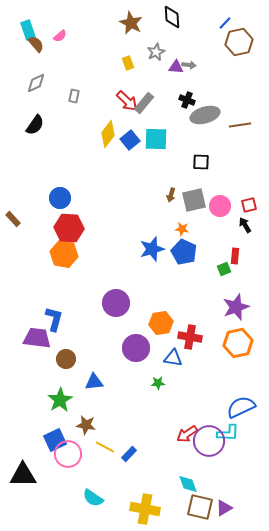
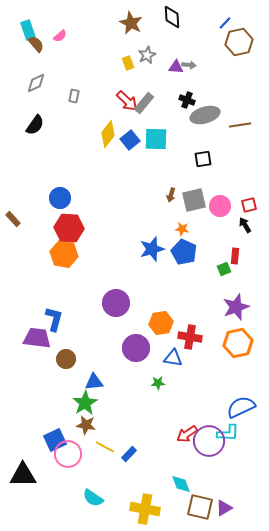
gray star at (156, 52): moved 9 px left, 3 px down
black square at (201, 162): moved 2 px right, 3 px up; rotated 12 degrees counterclockwise
green star at (60, 400): moved 25 px right, 3 px down
cyan diamond at (188, 484): moved 7 px left
